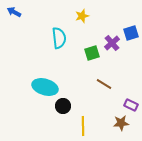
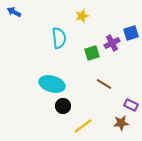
purple cross: rotated 14 degrees clockwise
cyan ellipse: moved 7 px right, 3 px up
yellow line: rotated 54 degrees clockwise
